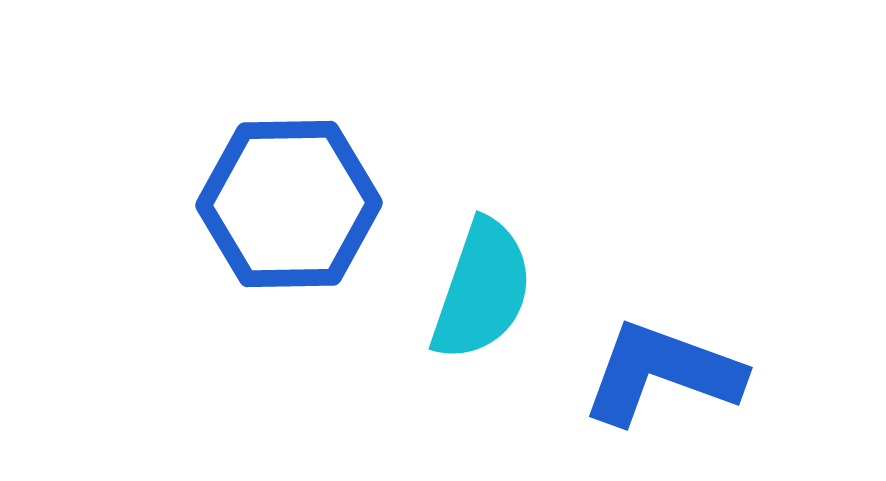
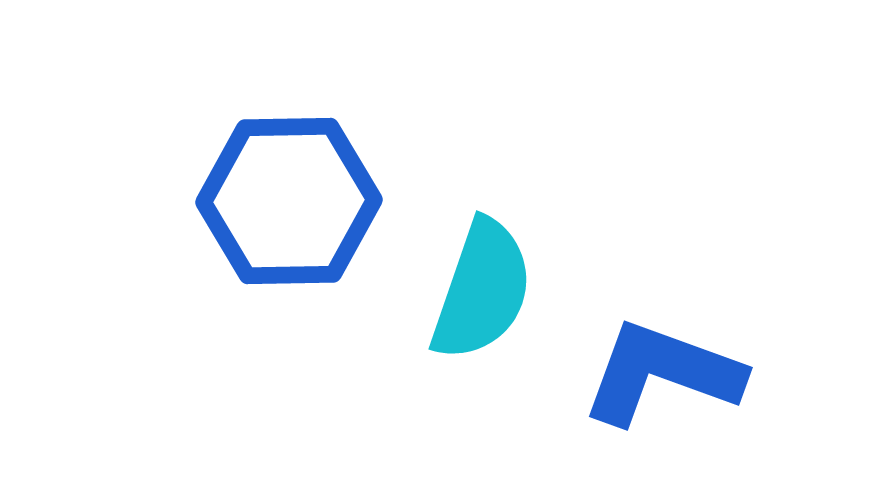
blue hexagon: moved 3 px up
